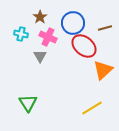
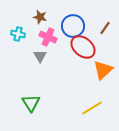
brown star: rotated 24 degrees counterclockwise
blue circle: moved 3 px down
brown line: rotated 40 degrees counterclockwise
cyan cross: moved 3 px left
red ellipse: moved 1 px left, 1 px down
green triangle: moved 3 px right
